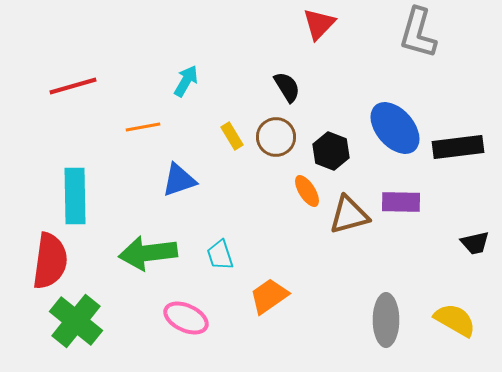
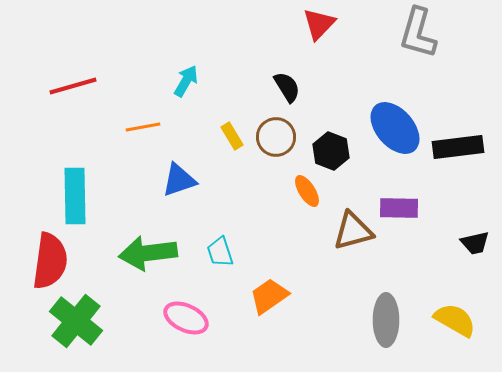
purple rectangle: moved 2 px left, 6 px down
brown triangle: moved 4 px right, 16 px down
cyan trapezoid: moved 3 px up
